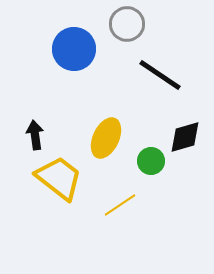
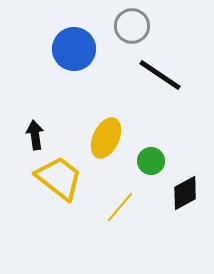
gray circle: moved 5 px right, 2 px down
black diamond: moved 56 px down; rotated 12 degrees counterclockwise
yellow line: moved 2 px down; rotated 16 degrees counterclockwise
